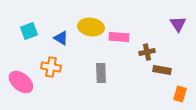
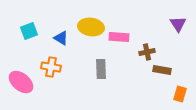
gray rectangle: moved 4 px up
